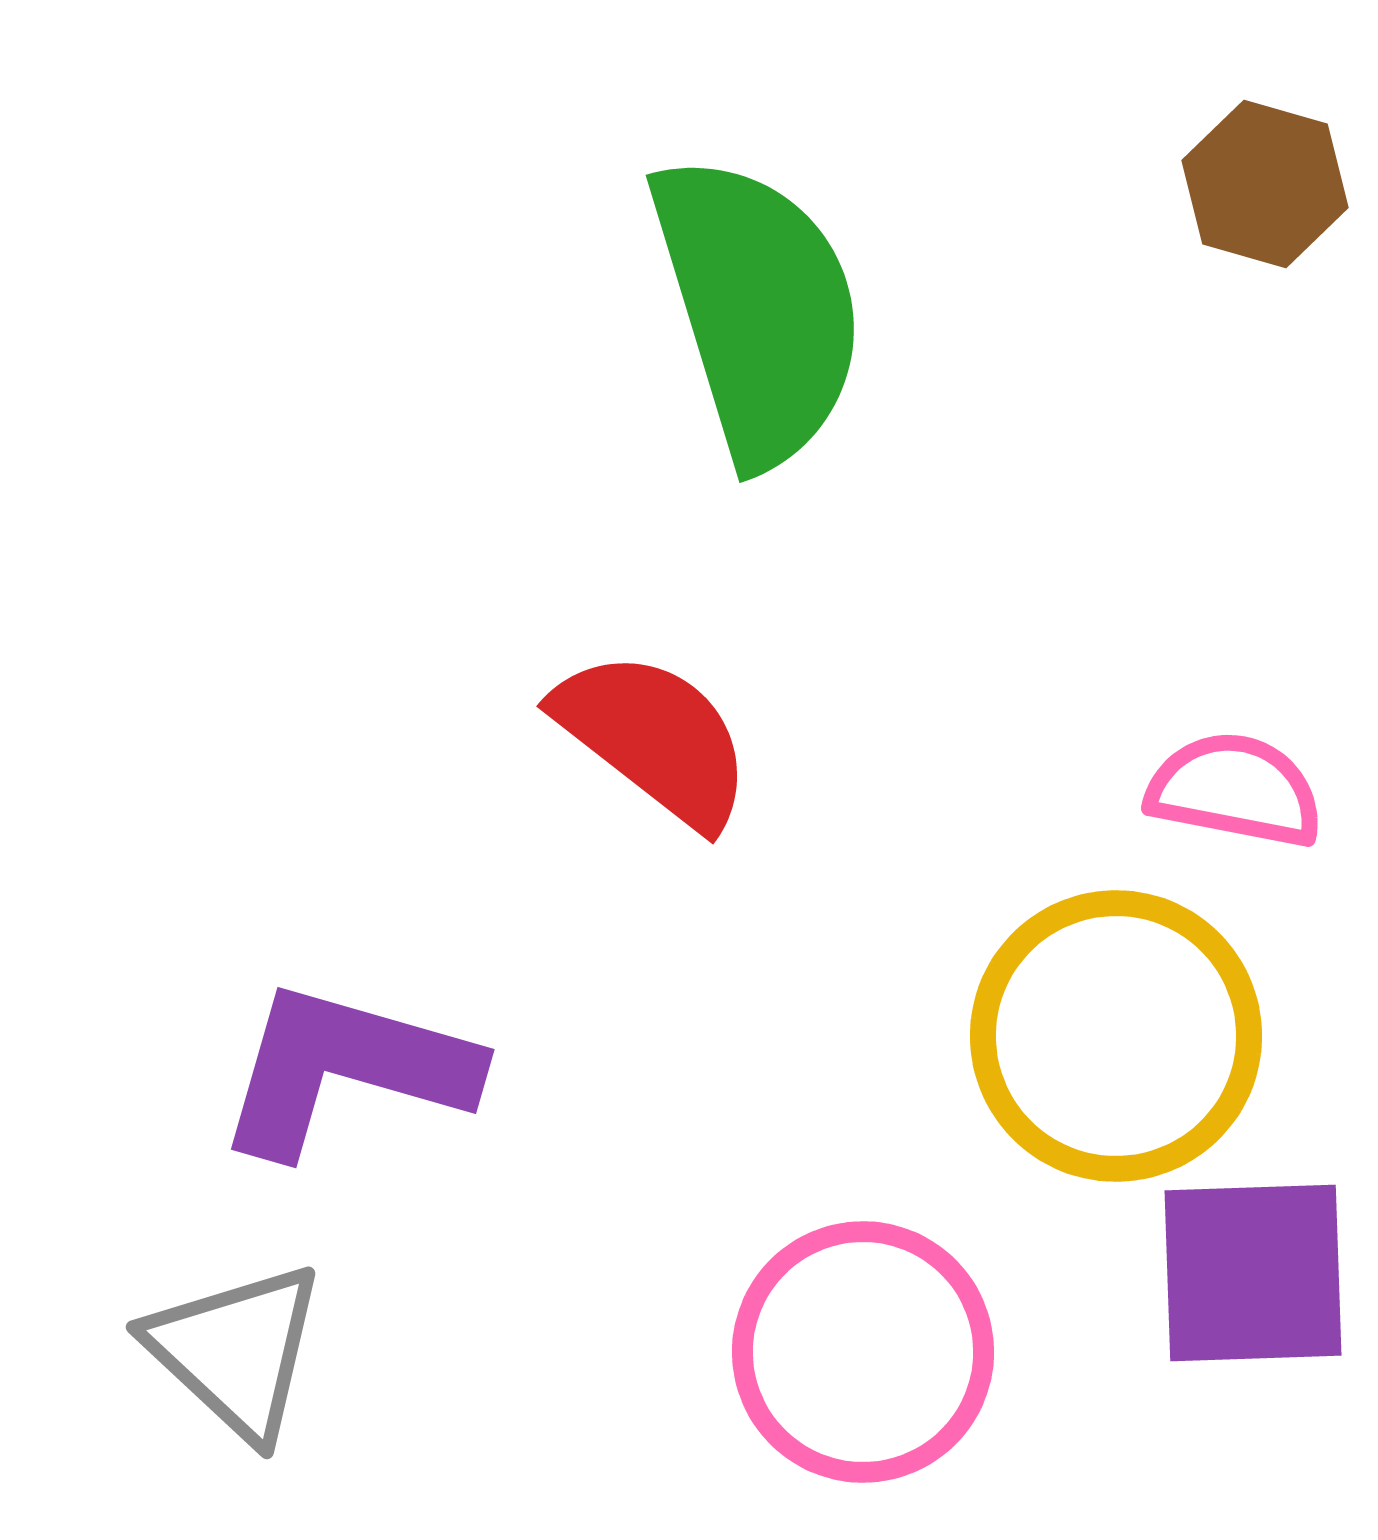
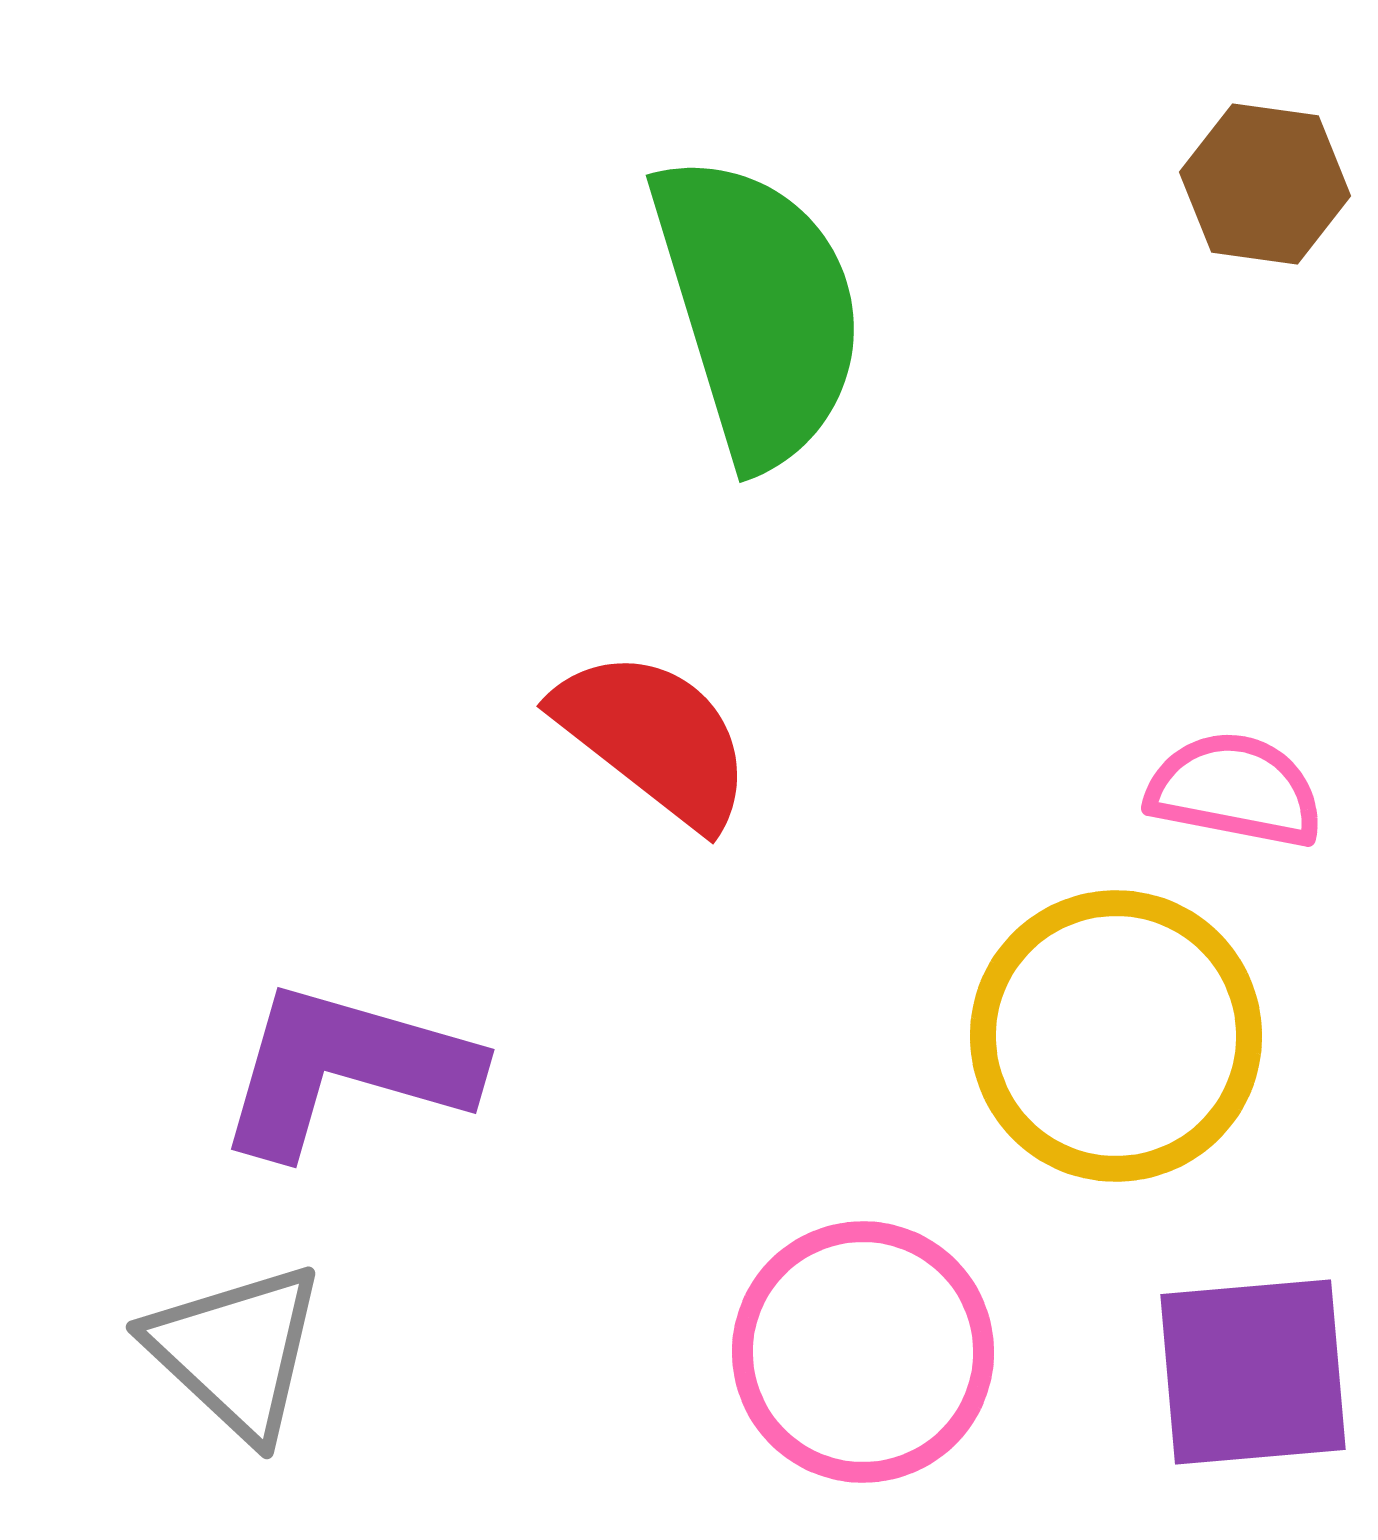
brown hexagon: rotated 8 degrees counterclockwise
purple square: moved 99 px down; rotated 3 degrees counterclockwise
